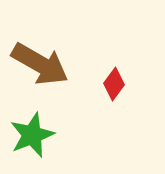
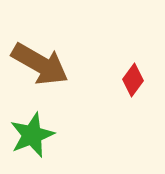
red diamond: moved 19 px right, 4 px up
